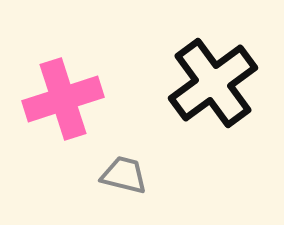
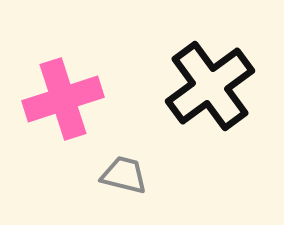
black cross: moved 3 px left, 3 px down
